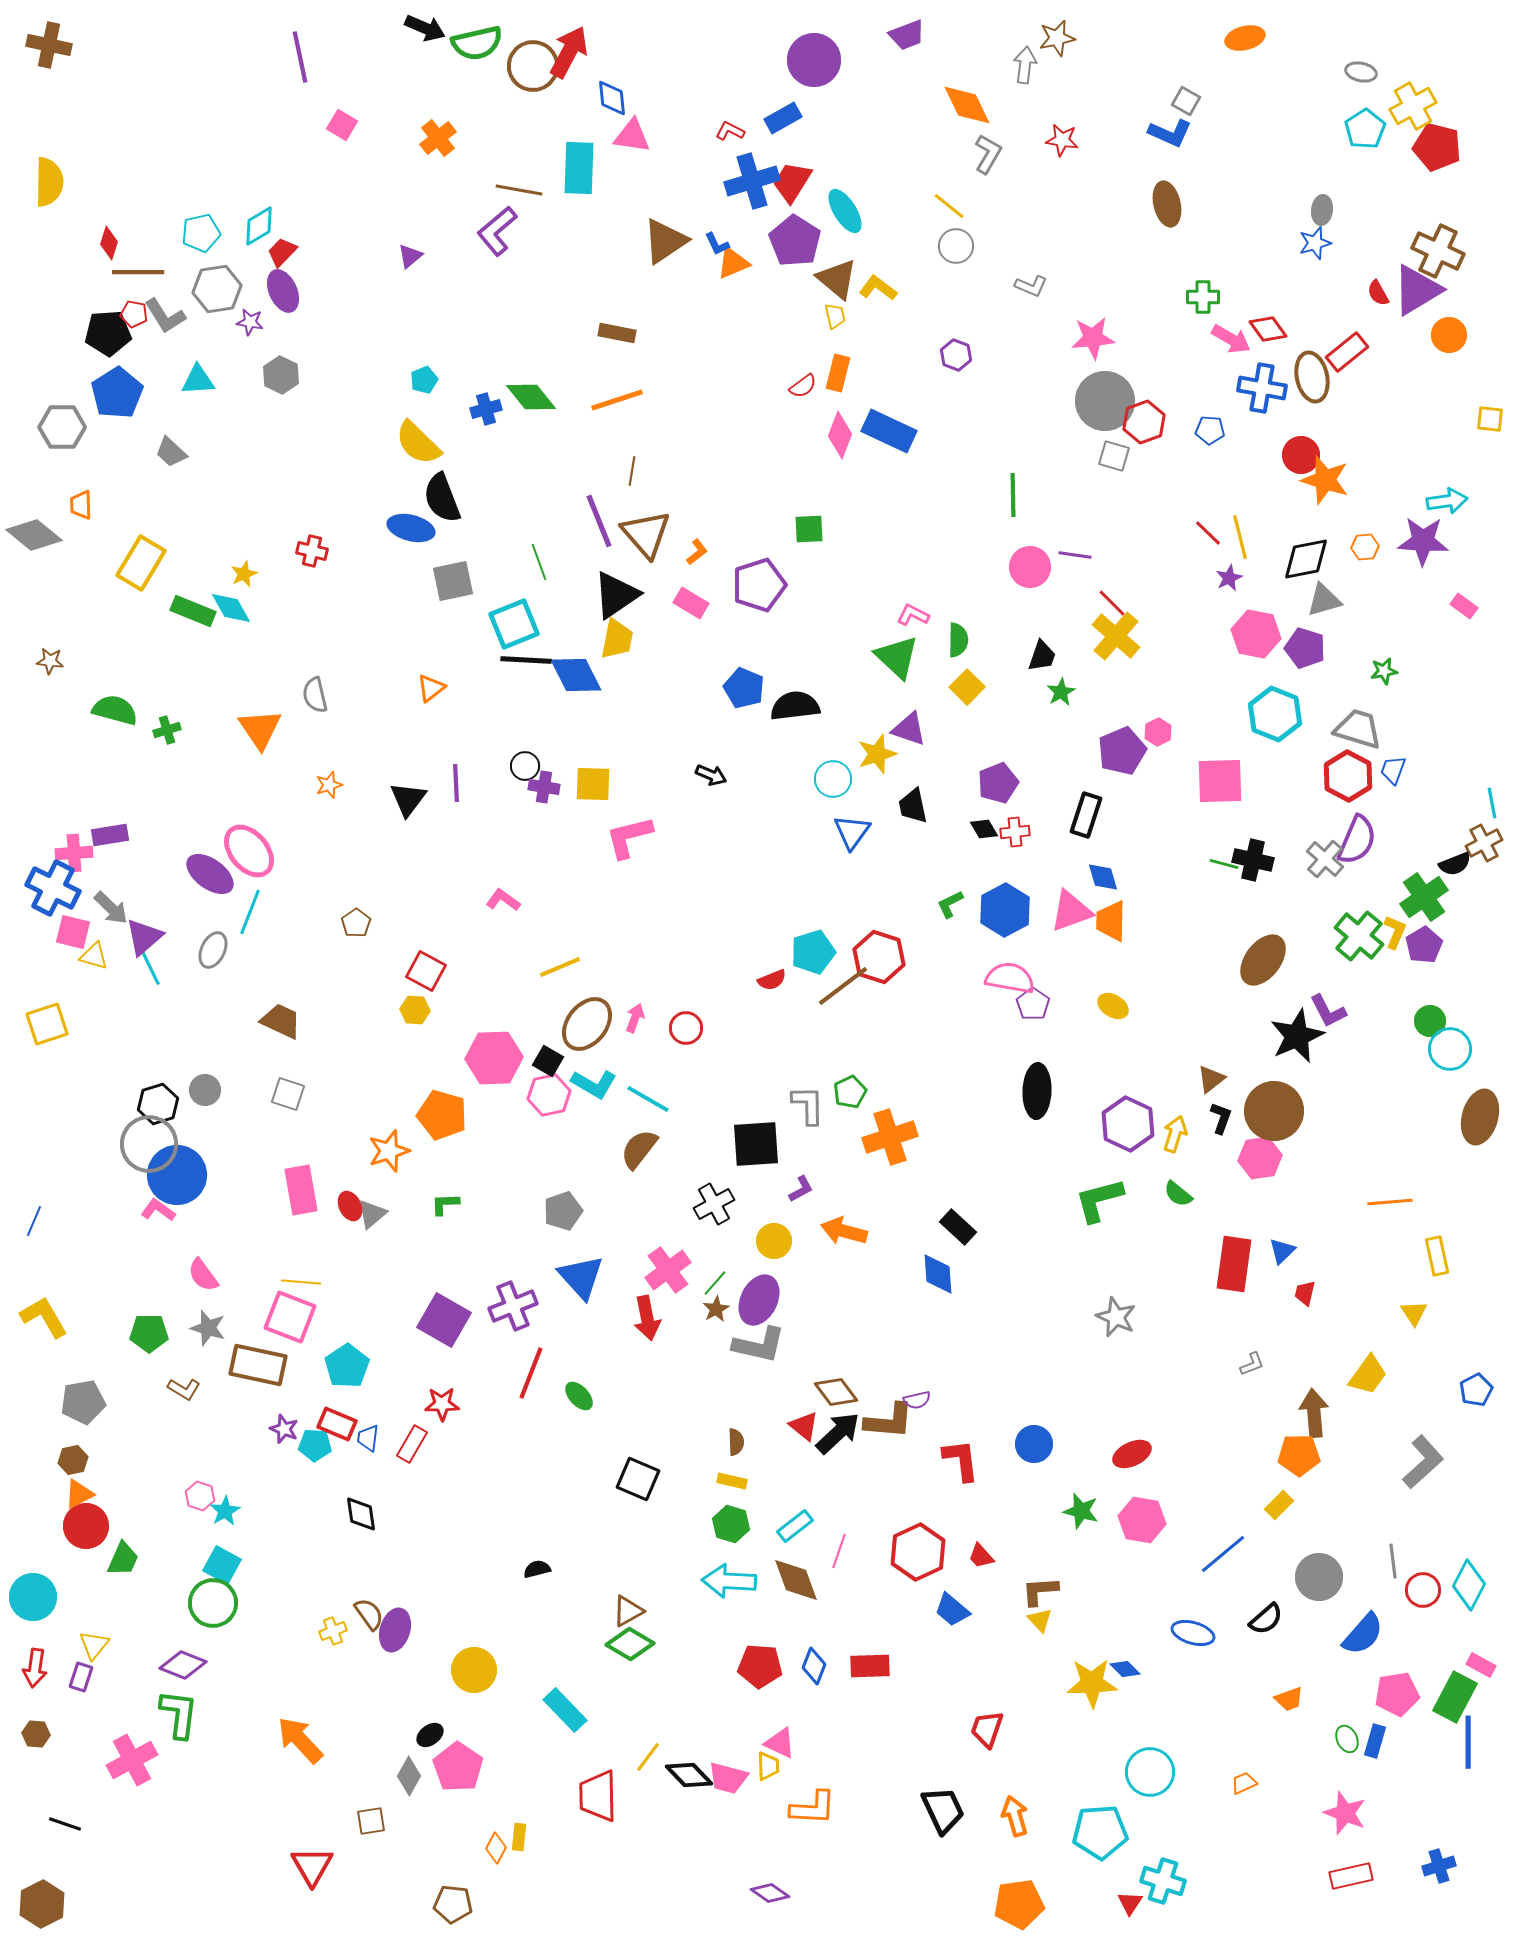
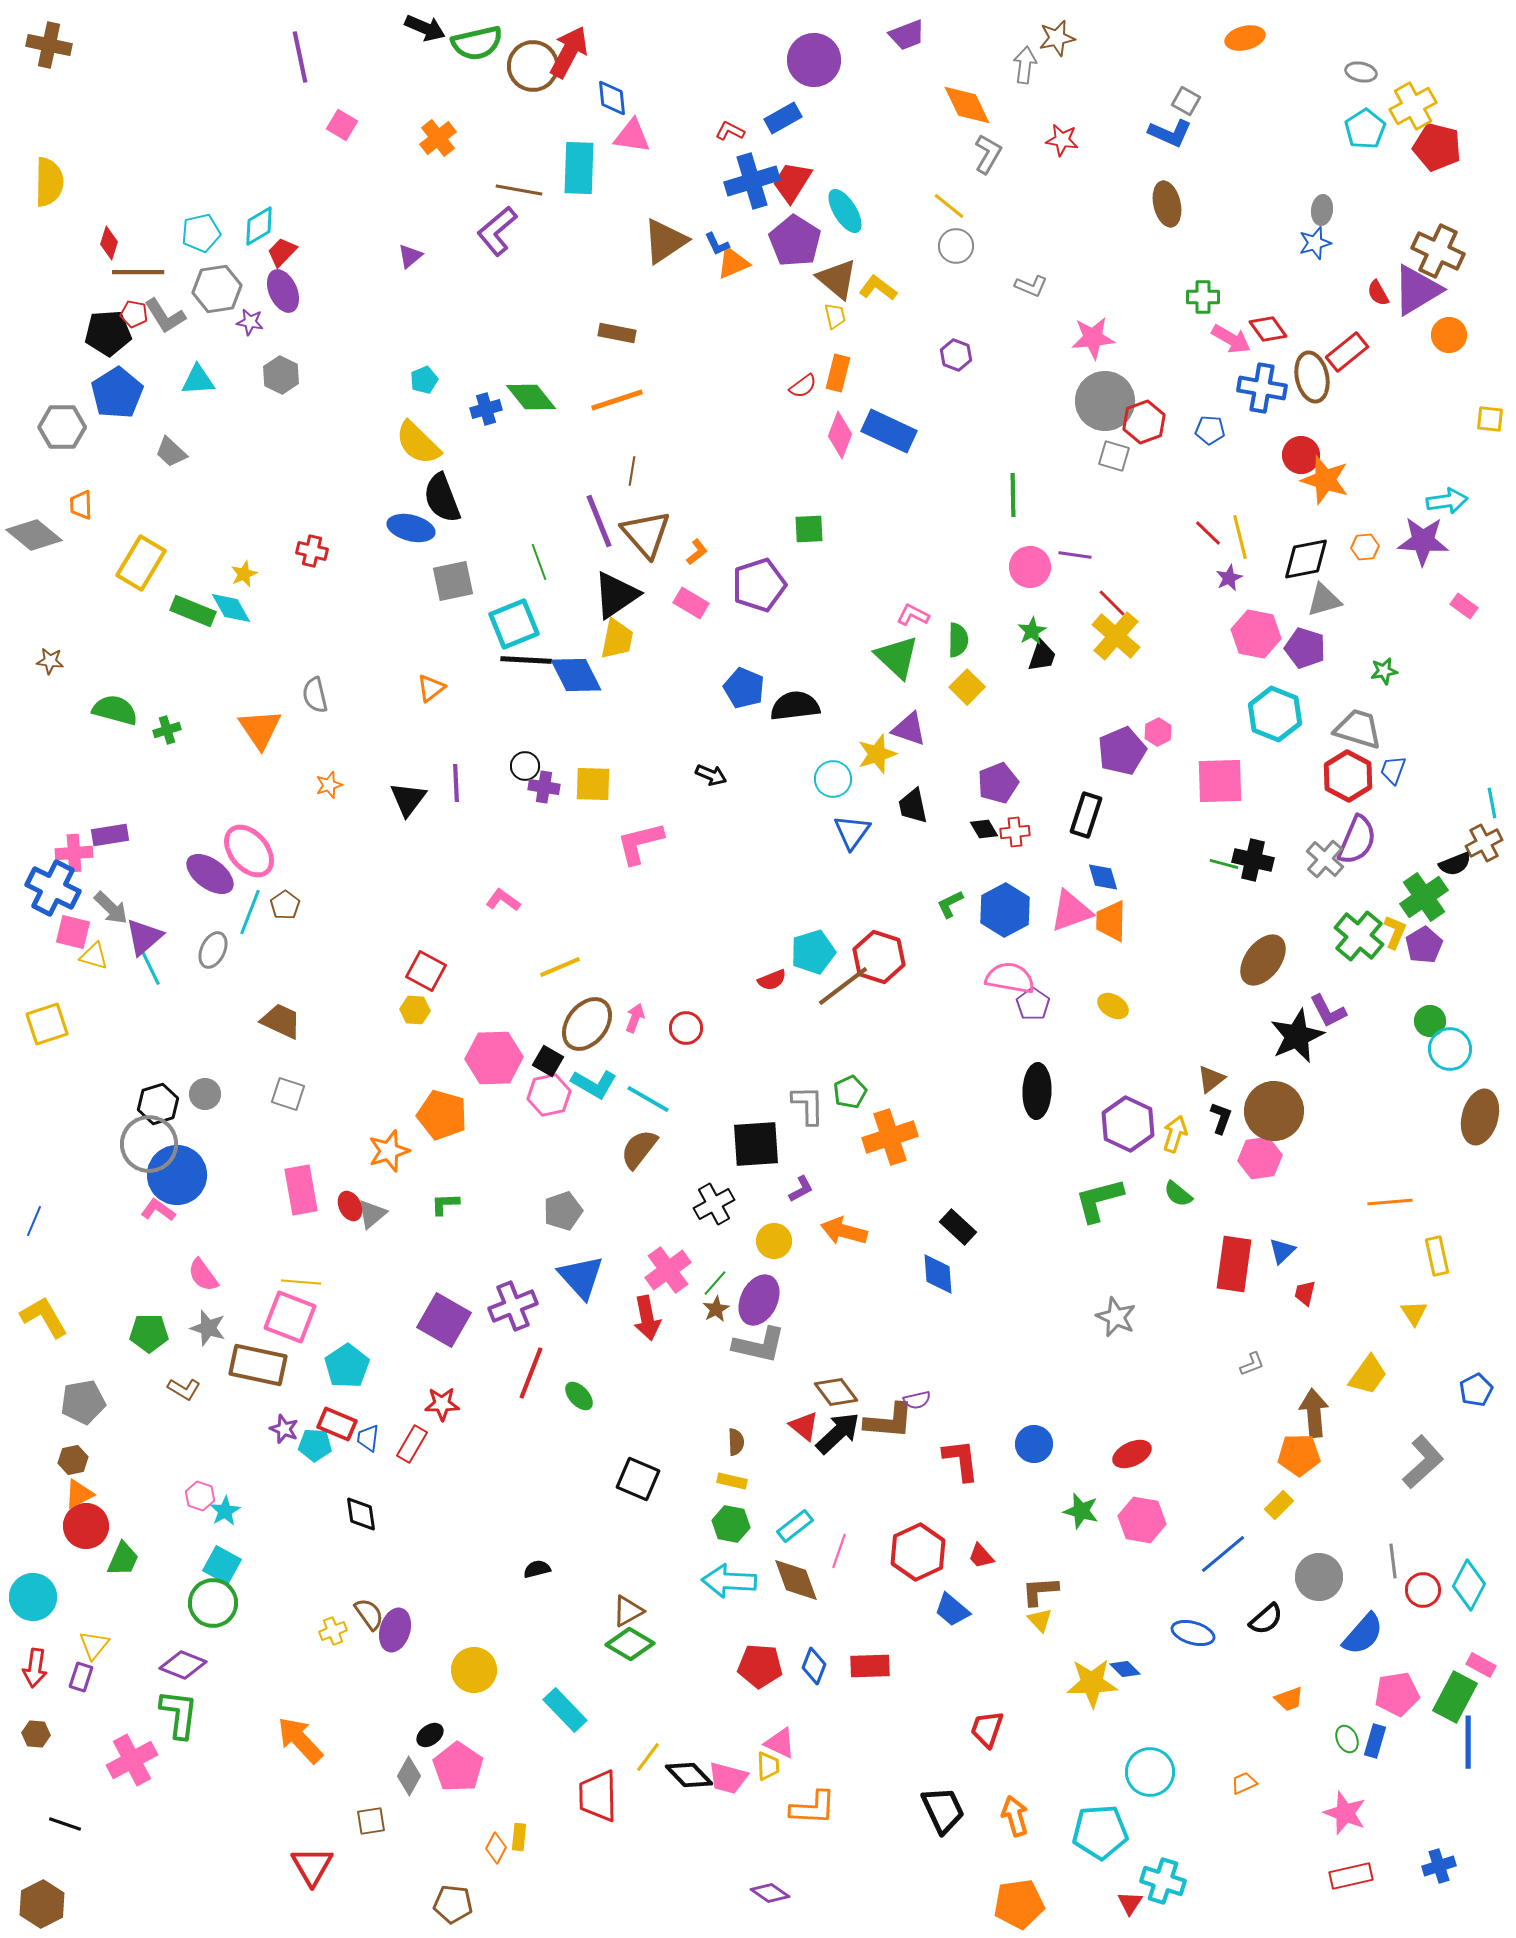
green star at (1061, 692): moved 29 px left, 61 px up
pink L-shape at (629, 837): moved 11 px right, 6 px down
brown pentagon at (356, 923): moved 71 px left, 18 px up
gray circle at (205, 1090): moved 4 px down
green hexagon at (731, 1524): rotated 6 degrees counterclockwise
